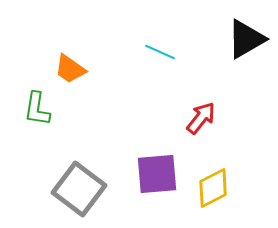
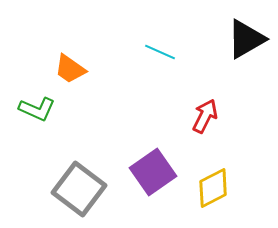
green L-shape: rotated 75 degrees counterclockwise
red arrow: moved 4 px right, 2 px up; rotated 12 degrees counterclockwise
purple square: moved 4 px left, 2 px up; rotated 30 degrees counterclockwise
